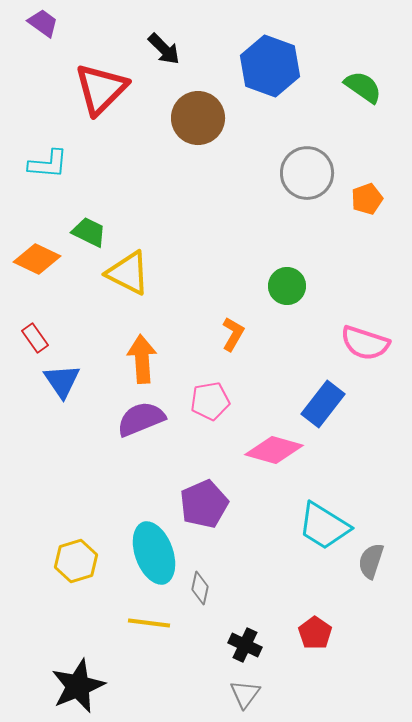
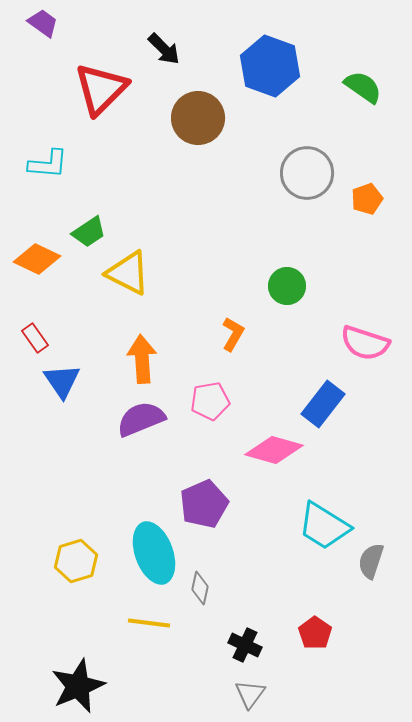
green trapezoid: rotated 120 degrees clockwise
gray triangle: moved 5 px right
